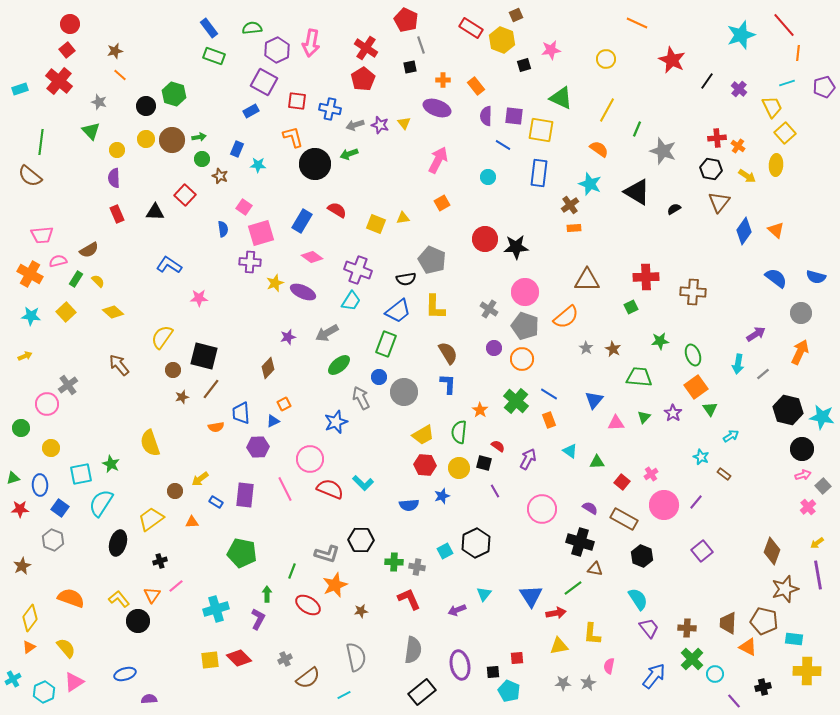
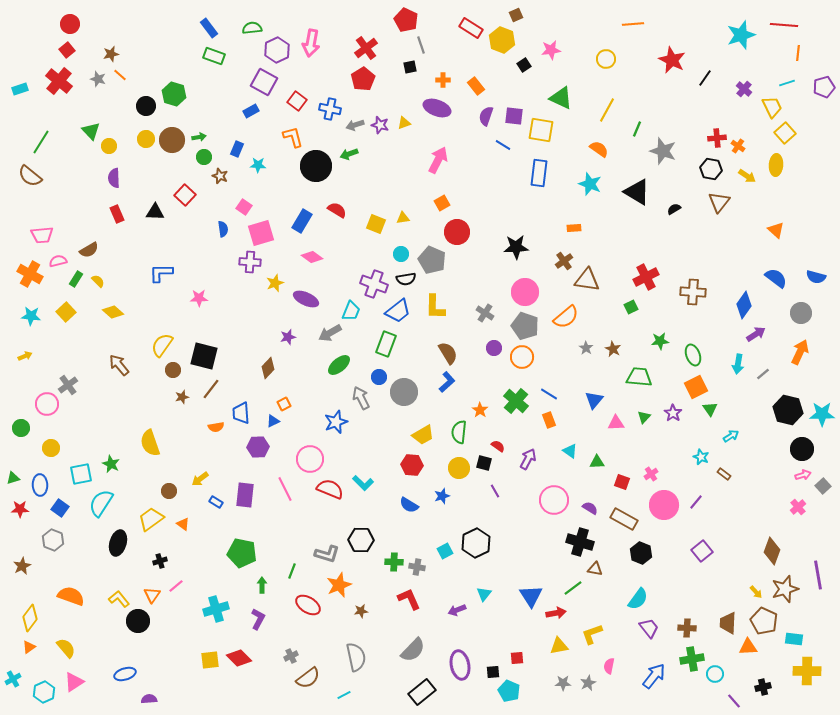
orange line at (637, 23): moved 4 px left, 1 px down; rotated 30 degrees counterclockwise
red line at (784, 25): rotated 44 degrees counterclockwise
red cross at (366, 48): rotated 20 degrees clockwise
brown star at (115, 51): moved 4 px left, 3 px down
black square at (524, 65): rotated 16 degrees counterclockwise
black line at (707, 81): moved 2 px left, 3 px up
purple cross at (739, 89): moved 5 px right
red square at (297, 101): rotated 30 degrees clockwise
gray star at (99, 102): moved 1 px left, 23 px up
purple semicircle at (486, 116): rotated 18 degrees clockwise
yellow triangle at (404, 123): rotated 48 degrees clockwise
green line at (41, 142): rotated 25 degrees clockwise
yellow circle at (117, 150): moved 8 px left, 4 px up
green circle at (202, 159): moved 2 px right, 2 px up
black circle at (315, 164): moved 1 px right, 2 px down
cyan circle at (488, 177): moved 87 px left, 77 px down
brown cross at (570, 205): moved 6 px left, 56 px down
blue diamond at (744, 231): moved 74 px down
red circle at (485, 239): moved 28 px left, 7 px up
blue L-shape at (169, 265): moved 8 px left, 8 px down; rotated 35 degrees counterclockwise
purple cross at (358, 270): moved 16 px right, 14 px down
red cross at (646, 277): rotated 25 degrees counterclockwise
brown triangle at (587, 280): rotated 8 degrees clockwise
purple ellipse at (303, 292): moved 3 px right, 7 px down
cyan trapezoid at (351, 301): moved 10 px down; rotated 10 degrees counterclockwise
gray cross at (489, 309): moved 4 px left, 4 px down
gray arrow at (327, 333): moved 3 px right
yellow semicircle at (162, 337): moved 8 px down
orange circle at (522, 359): moved 2 px up
blue L-shape at (448, 384): moved 1 px left, 2 px up; rotated 45 degrees clockwise
orange square at (696, 387): rotated 10 degrees clockwise
cyan star at (822, 417): moved 3 px up; rotated 10 degrees counterclockwise
red hexagon at (425, 465): moved 13 px left
red square at (622, 482): rotated 21 degrees counterclockwise
brown circle at (175, 491): moved 6 px left
blue semicircle at (409, 505): rotated 36 degrees clockwise
pink cross at (808, 507): moved 10 px left
pink circle at (542, 509): moved 12 px right, 9 px up
orange triangle at (192, 522): moved 9 px left, 2 px down; rotated 40 degrees clockwise
yellow arrow at (817, 543): moved 61 px left, 49 px down; rotated 96 degrees counterclockwise
black hexagon at (642, 556): moved 1 px left, 3 px up
orange star at (335, 585): moved 4 px right
green arrow at (267, 594): moved 5 px left, 9 px up
orange semicircle at (71, 598): moved 2 px up
cyan semicircle at (638, 599): rotated 70 degrees clockwise
brown pentagon at (764, 621): rotated 12 degrees clockwise
yellow L-shape at (592, 634): rotated 65 degrees clockwise
orange triangle at (748, 647): rotated 30 degrees counterclockwise
gray semicircle at (413, 650): rotated 36 degrees clockwise
gray cross at (285, 659): moved 6 px right, 3 px up
green cross at (692, 659): rotated 35 degrees clockwise
